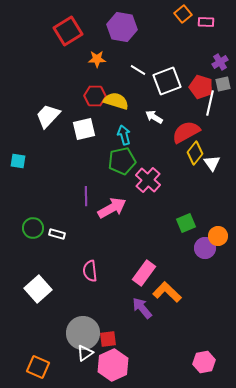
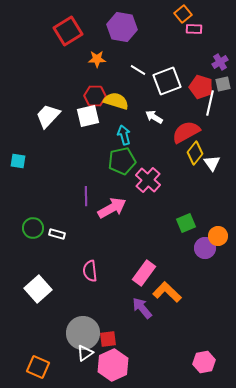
pink rectangle at (206, 22): moved 12 px left, 7 px down
white square at (84, 129): moved 4 px right, 13 px up
